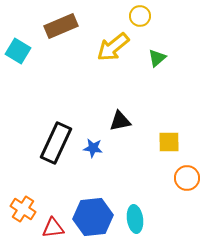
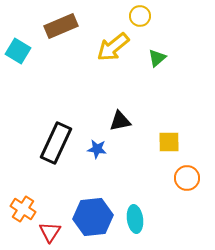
blue star: moved 4 px right, 1 px down
red triangle: moved 3 px left, 4 px down; rotated 50 degrees counterclockwise
